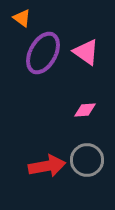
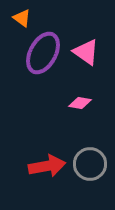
pink diamond: moved 5 px left, 7 px up; rotated 15 degrees clockwise
gray circle: moved 3 px right, 4 px down
